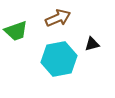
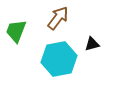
brown arrow: rotated 30 degrees counterclockwise
green trapezoid: rotated 130 degrees clockwise
